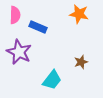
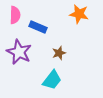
brown star: moved 22 px left, 9 px up
